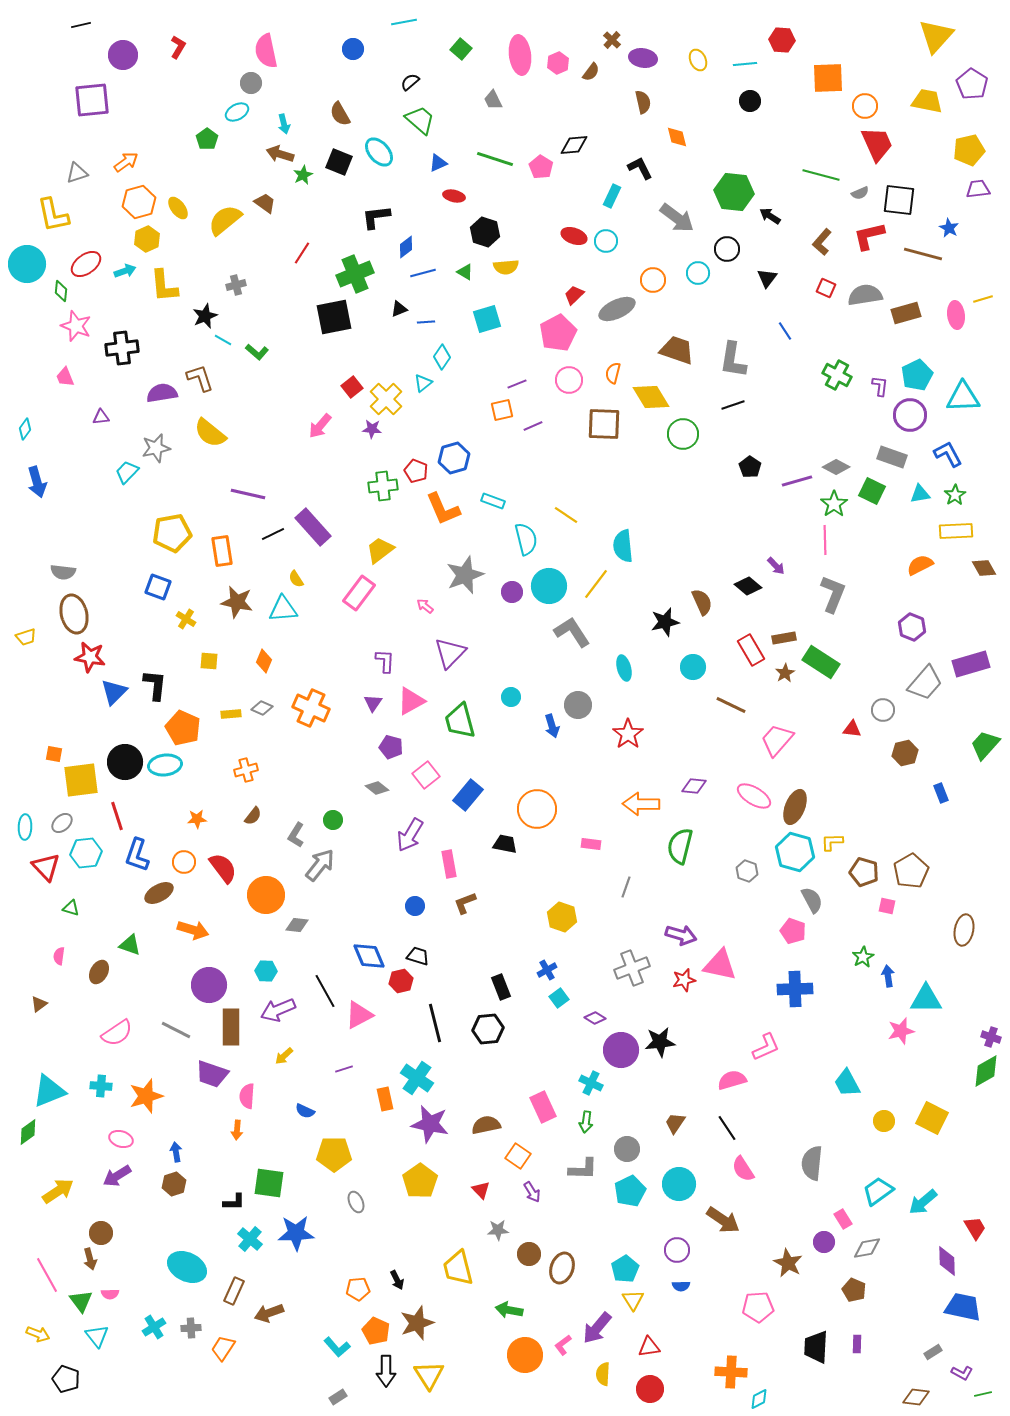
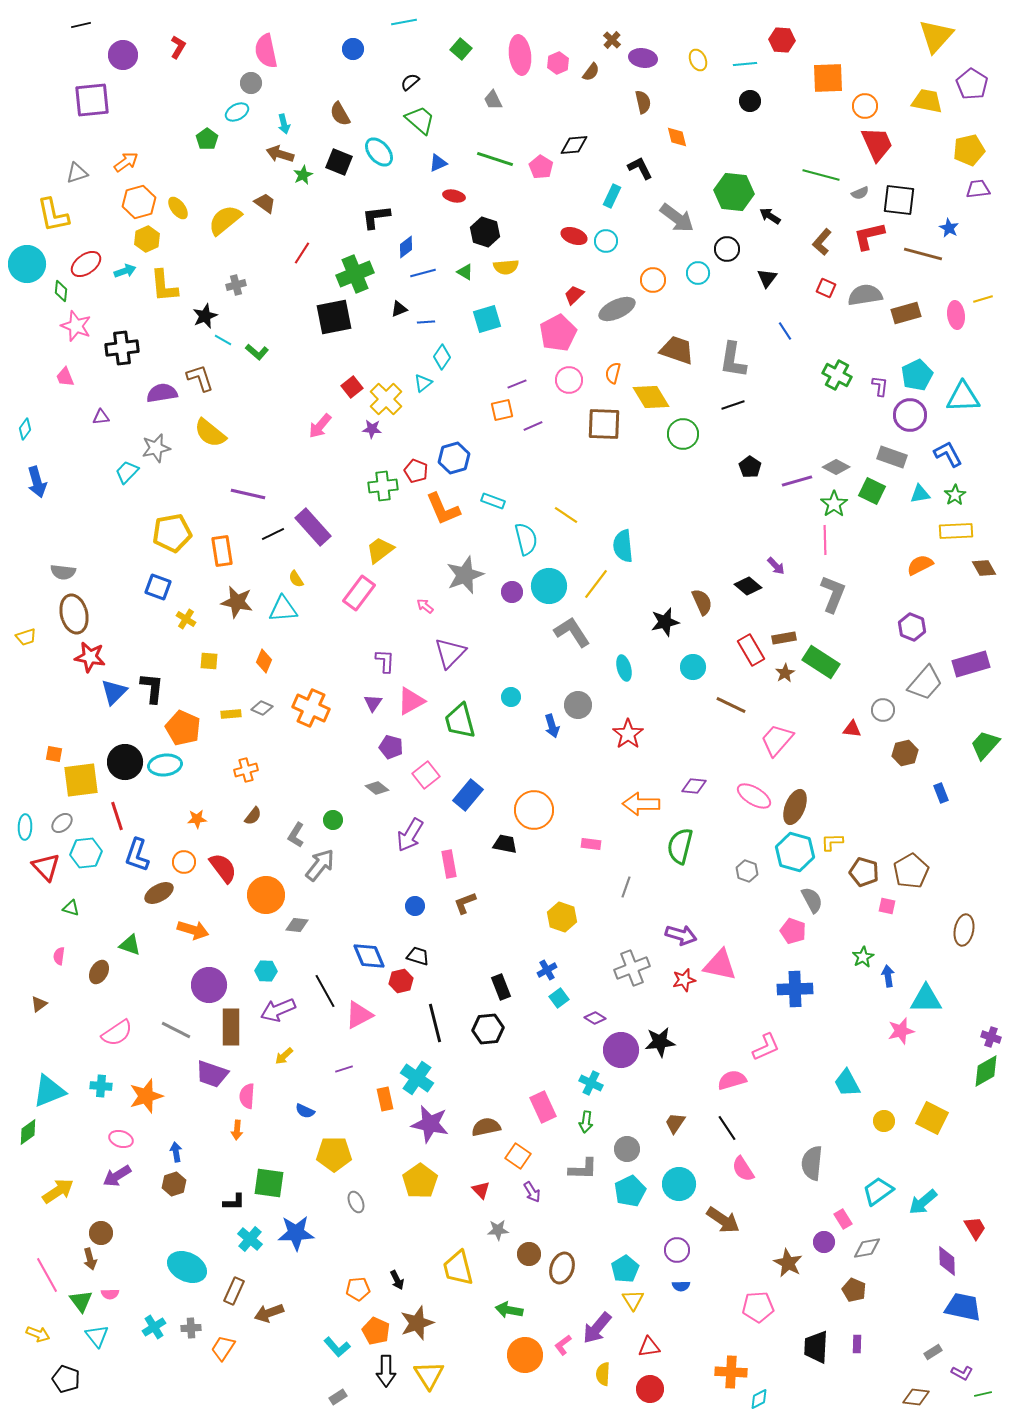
black L-shape at (155, 685): moved 3 px left, 3 px down
orange circle at (537, 809): moved 3 px left, 1 px down
brown semicircle at (486, 1125): moved 2 px down
